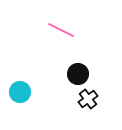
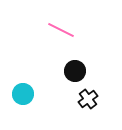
black circle: moved 3 px left, 3 px up
cyan circle: moved 3 px right, 2 px down
